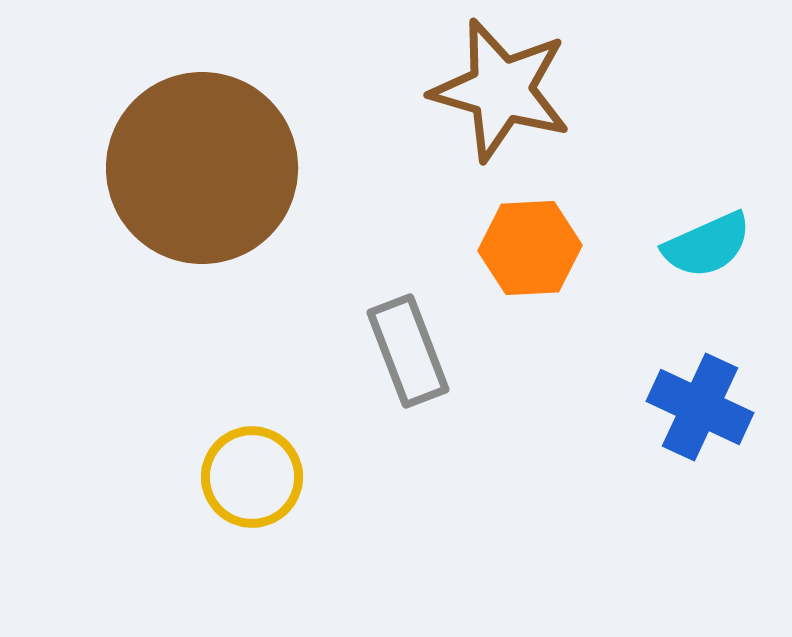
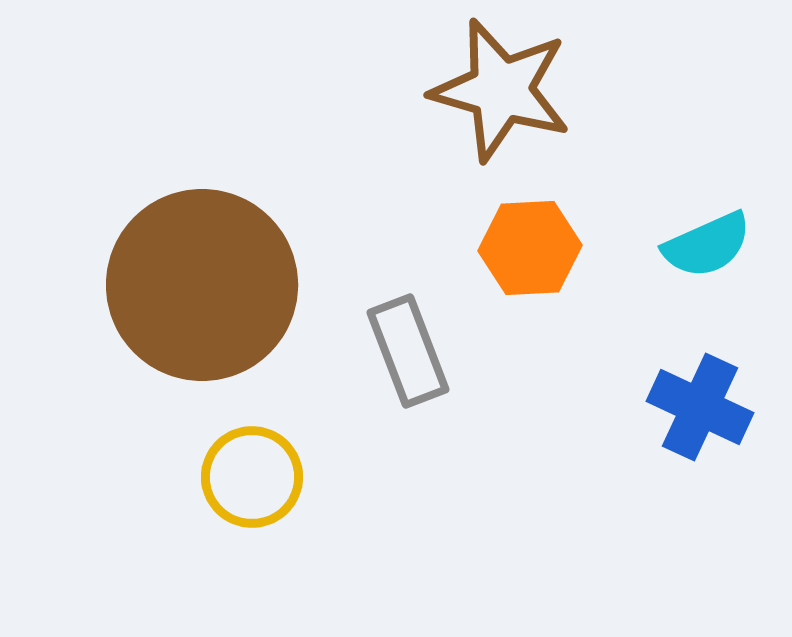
brown circle: moved 117 px down
